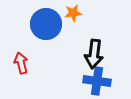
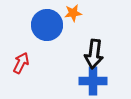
blue circle: moved 1 px right, 1 px down
red arrow: rotated 40 degrees clockwise
blue cross: moved 4 px left; rotated 8 degrees counterclockwise
